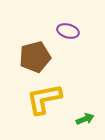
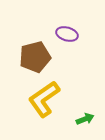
purple ellipse: moved 1 px left, 3 px down
yellow L-shape: rotated 24 degrees counterclockwise
